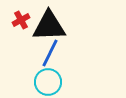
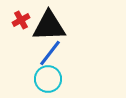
blue line: rotated 12 degrees clockwise
cyan circle: moved 3 px up
